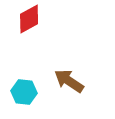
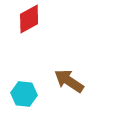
cyan hexagon: moved 2 px down
